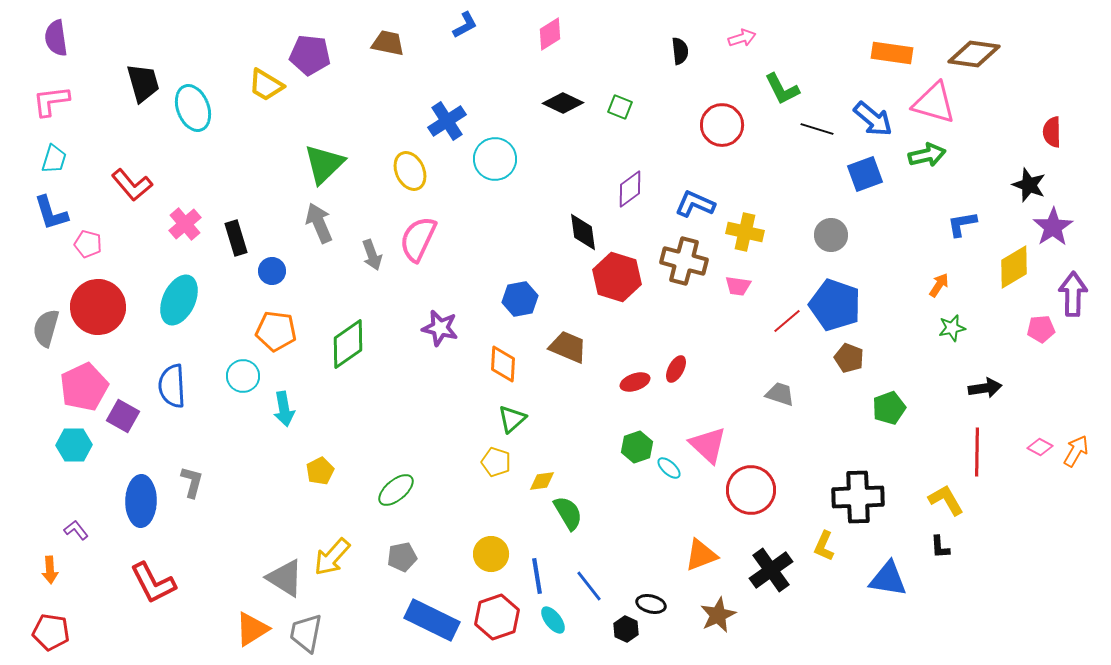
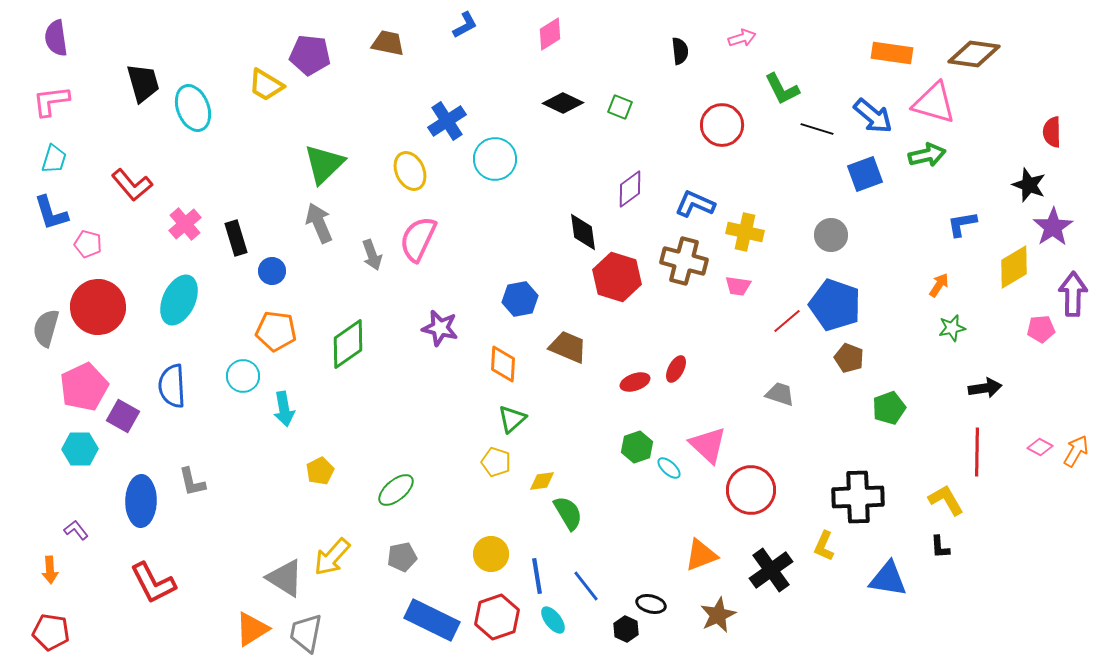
blue arrow at (873, 119): moved 3 px up
cyan hexagon at (74, 445): moved 6 px right, 4 px down
gray L-shape at (192, 482): rotated 152 degrees clockwise
blue line at (589, 586): moved 3 px left
